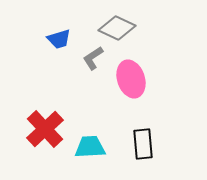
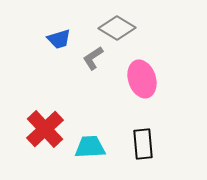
gray diamond: rotated 6 degrees clockwise
pink ellipse: moved 11 px right
